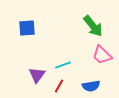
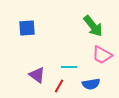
pink trapezoid: rotated 15 degrees counterclockwise
cyan line: moved 6 px right, 2 px down; rotated 21 degrees clockwise
purple triangle: rotated 30 degrees counterclockwise
blue semicircle: moved 2 px up
